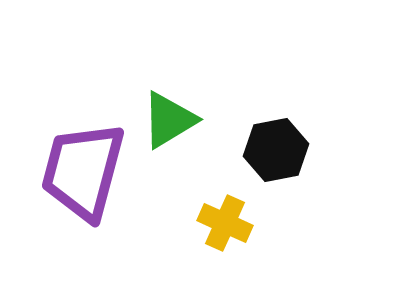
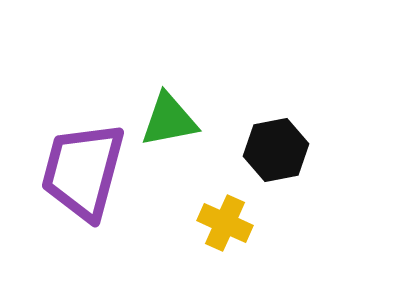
green triangle: rotated 20 degrees clockwise
